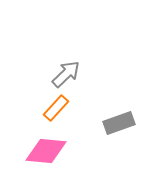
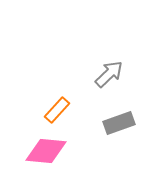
gray arrow: moved 43 px right
orange rectangle: moved 1 px right, 2 px down
